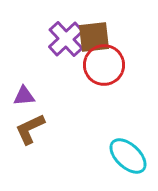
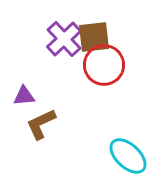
purple cross: moved 2 px left
brown L-shape: moved 11 px right, 5 px up
